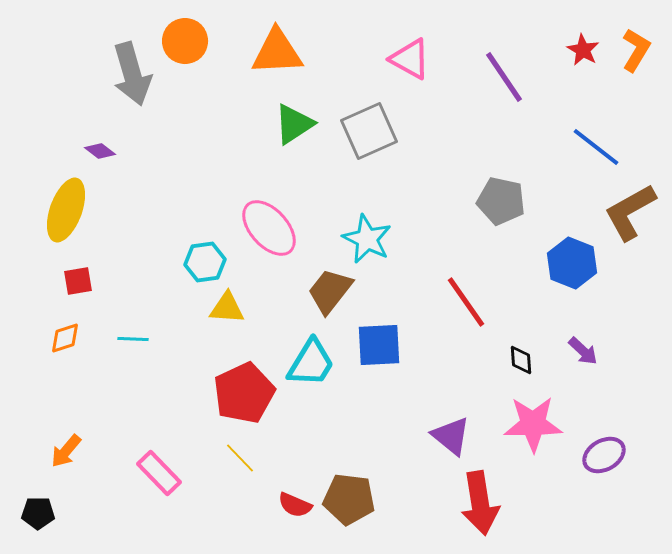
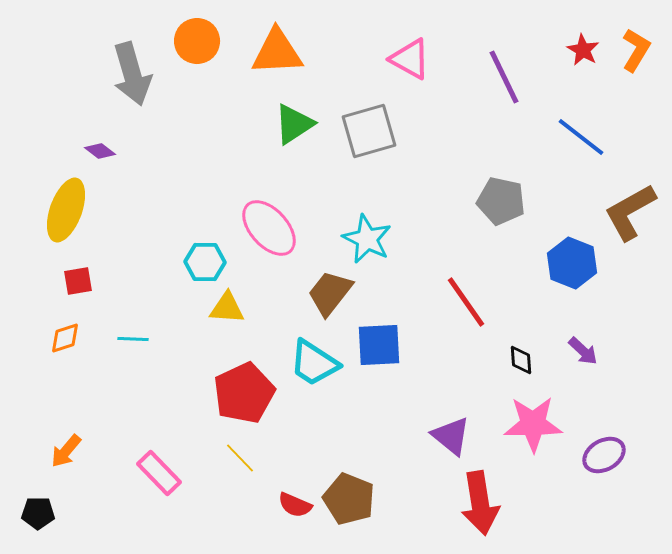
orange circle: moved 12 px right
purple line: rotated 8 degrees clockwise
gray square: rotated 8 degrees clockwise
blue line: moved 15 px left, 10 px up
cyan hexagon: rotated 9 degrees clockwise
brown trapezoid: moved 2 px down
cyan trapezoid: moved 3 px right; rotated 92 degrees clockwise
brown pentagon: rotated 15 degrees clockwise
